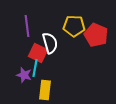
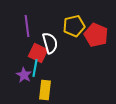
yellow pentagon: rotated 15 degrees counterclockwise
purple star: rotated 14 degrees clockwise
